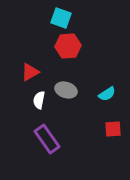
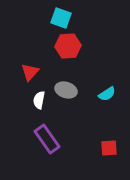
red triangle: rotated 18 degrees counterclockwise
red square: moved 4 px left, 19 px down
